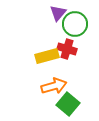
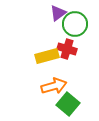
purple triangle: rotated 12 degrees clockwise
